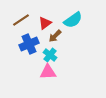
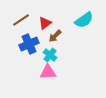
cyan semicircle: moved 11 px right
